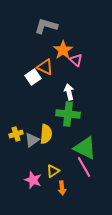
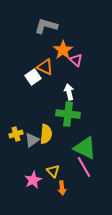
yellow triangle: rotated 40 degrees counterclockwise
pink star: rotated 24 degrees clockwise
